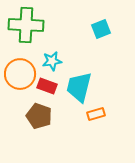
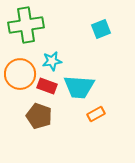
green cross: rotated 12 degrees counterclockwise
cyan trapezoid: rotated 100 degrees counterclockwise
orange rectangle: rotated 12 degrees counterclockwise
